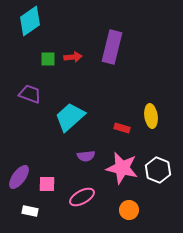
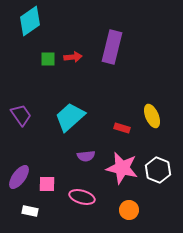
purple trapezoid: moved 9 px left, 21 px down; rotated 35 degrees clockwise
yellow ellipse: moved 1 px right; rotated 15 degrees counterclockwise
pink ellipse: rotated 45 degrees clockwise
